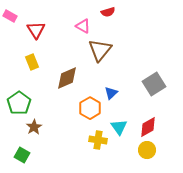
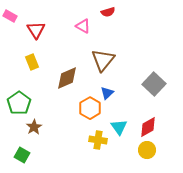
brown triangle: moved 3 px right, 10 px down
gray square: rotated 15 degrees counterclockwise
blue triangle: moved 4 px left
